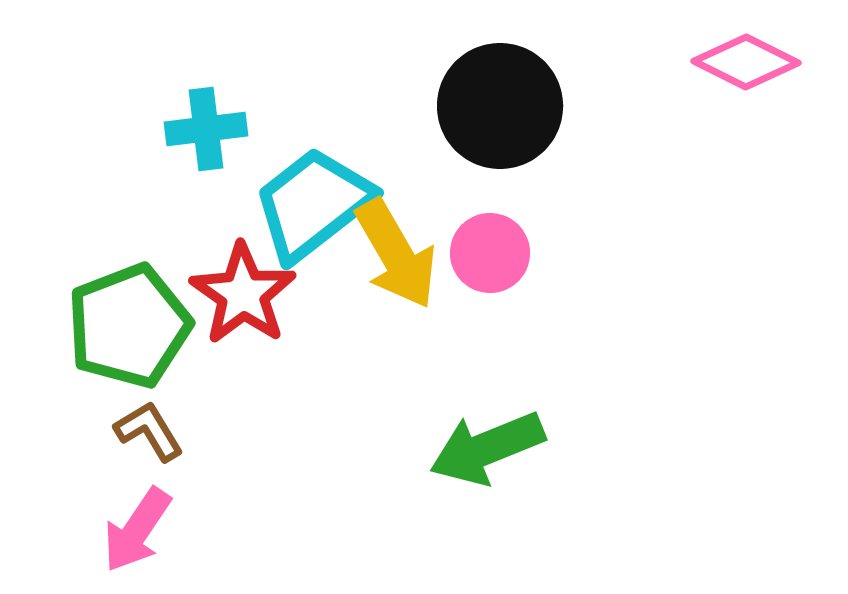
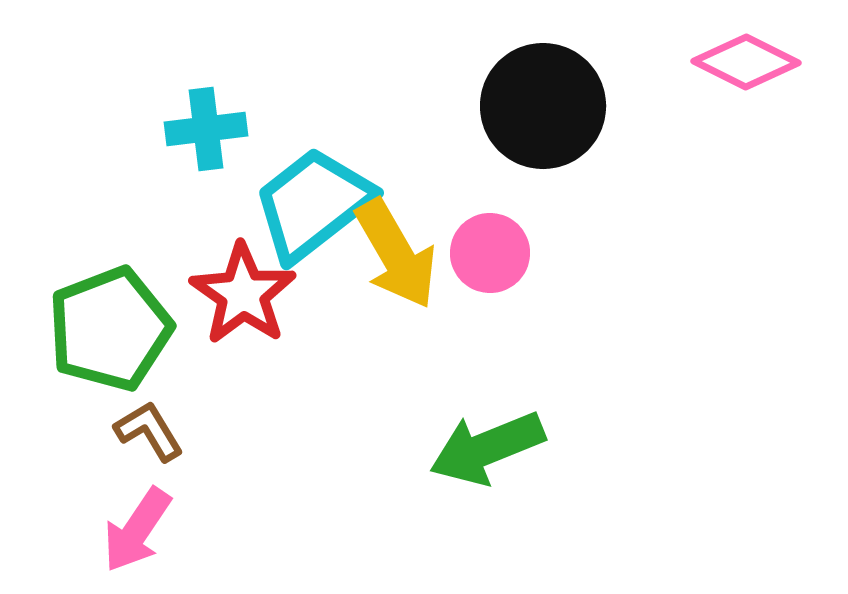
black circle: moved 43 px right
green pentagon: moved 19 px left, 3 px down
